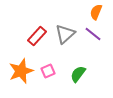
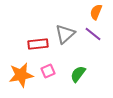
red rectangle: moved 1 px right, 8 px down; rotated 42 degrees clockwise
orange star: moved 4 px down; rotated 10 degrees clockwise
